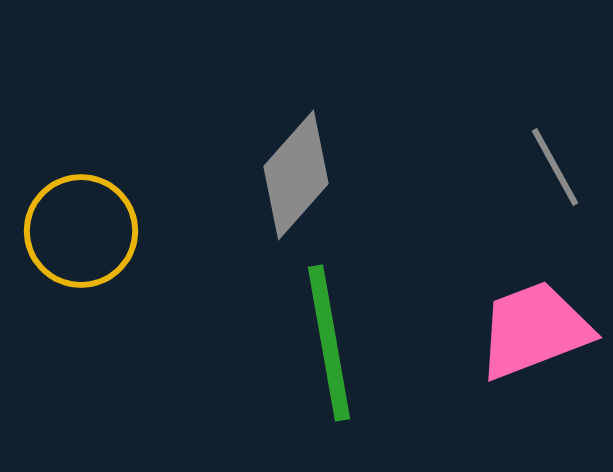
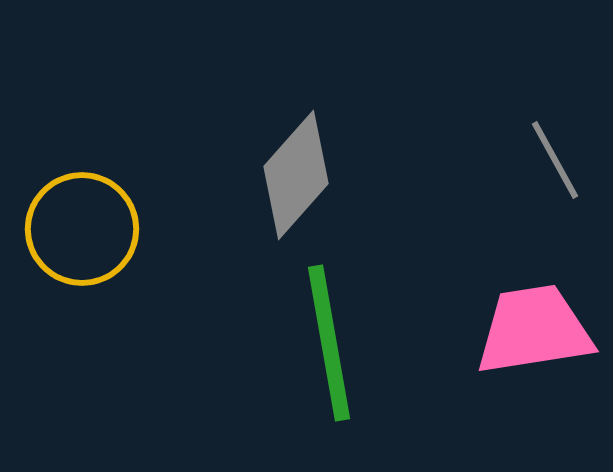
gray line: moved 7 px up
yellow circle: moved 1 px right, 2 px up
pink trapezoid: rotated 12 degrees clockwise
